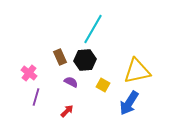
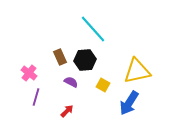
cyan line: rotated 72 degrees counterclockwise
